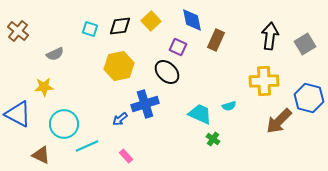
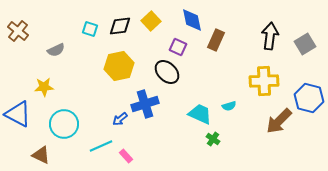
gray semicircle: moved 1 px right, 4 px up
cyan line: moved 14 px right
